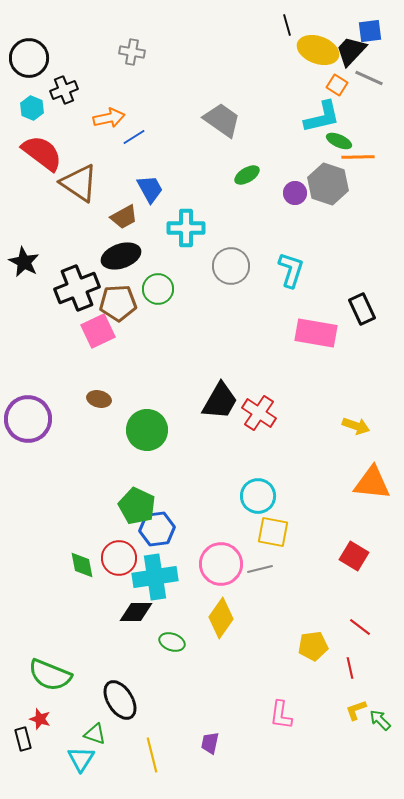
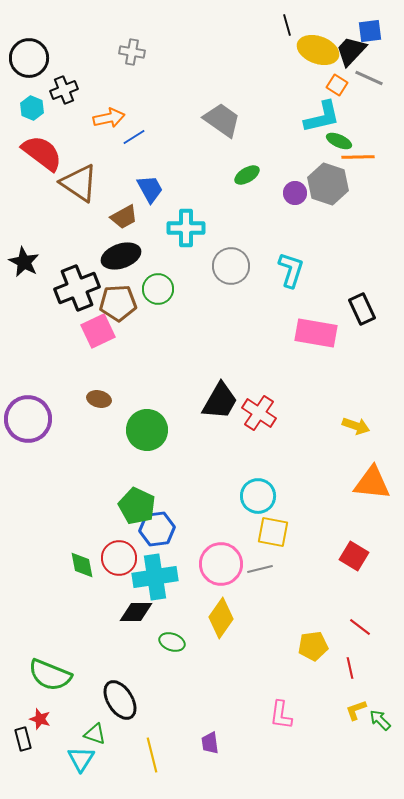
purple trapezoid at (210, 743): rotated 20 degrees counterclockwise
